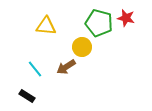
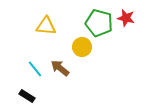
brown arrow: moved 6 px left, 1 px down; rotated 72 degrees clockwise
